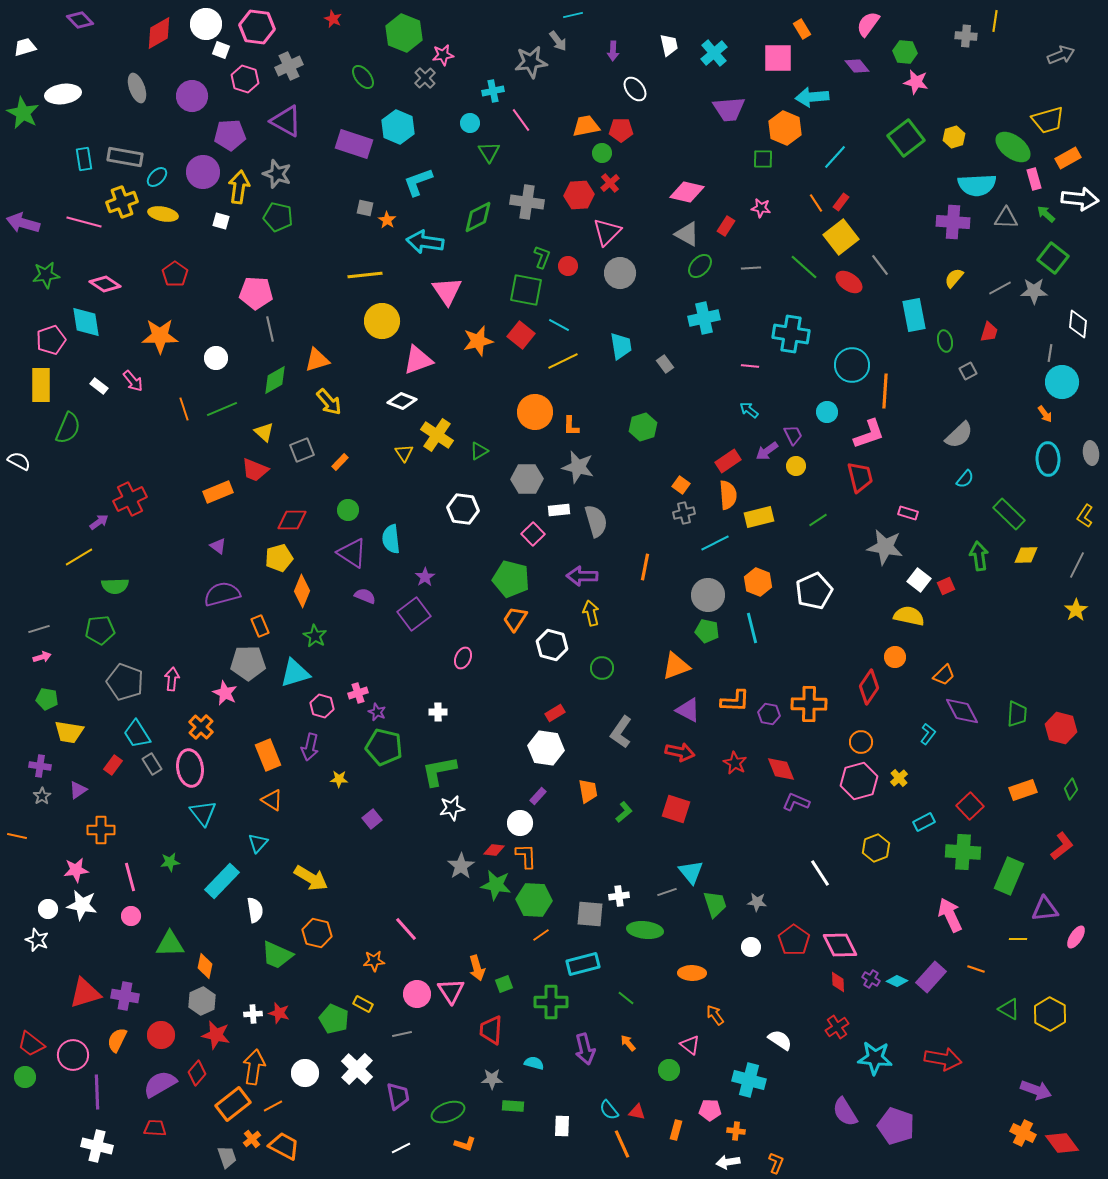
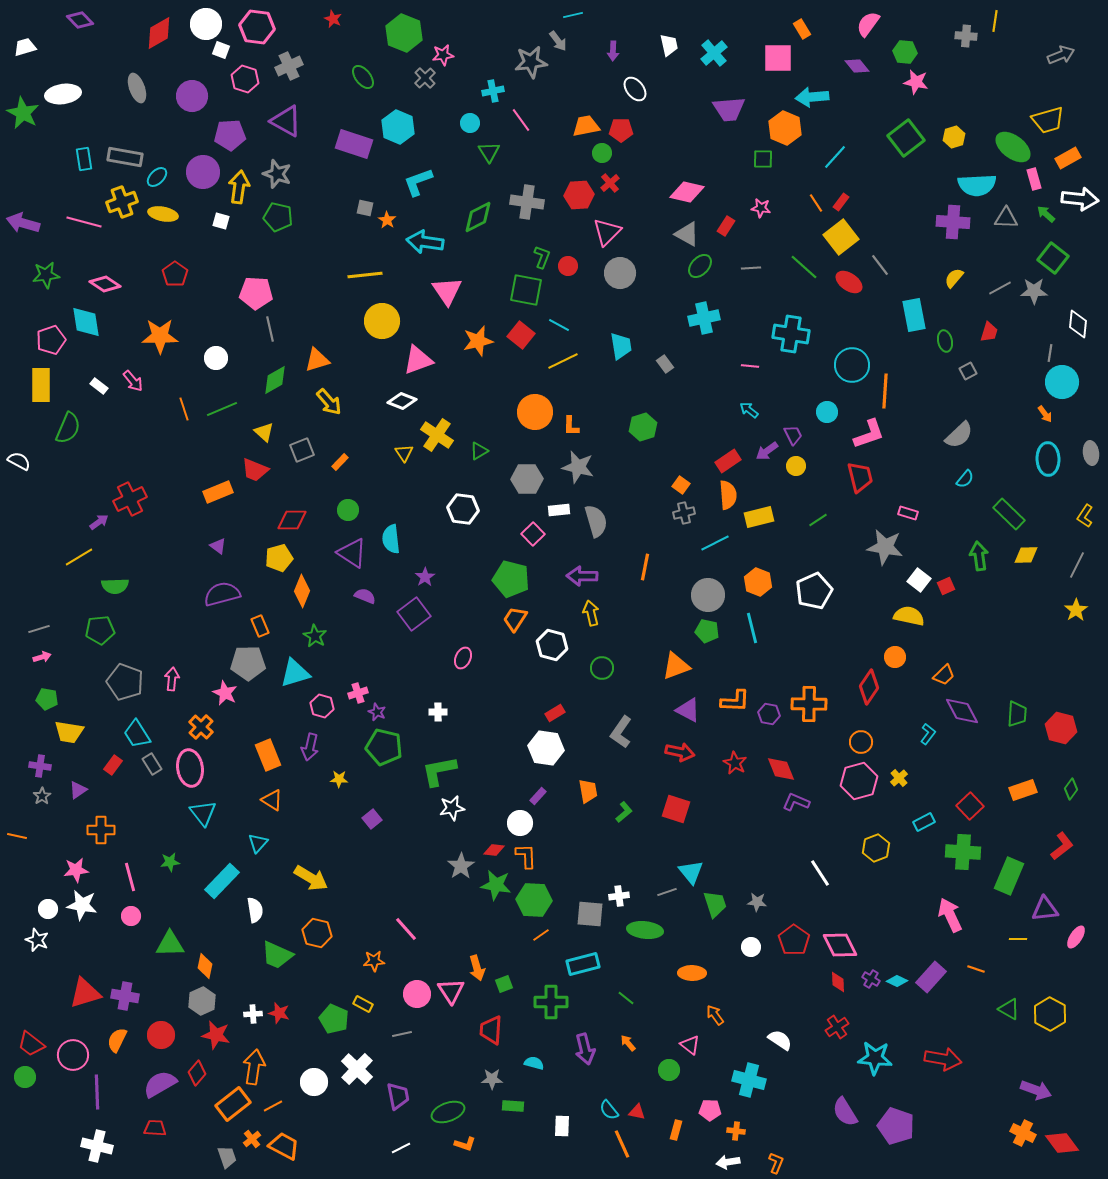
white circle at (305, 1073): moved 9 px right, 9 px down
